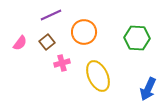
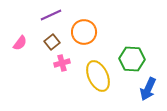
green hexagon: moved 5 px left, 21 px down
brown square: moved 5 px right
